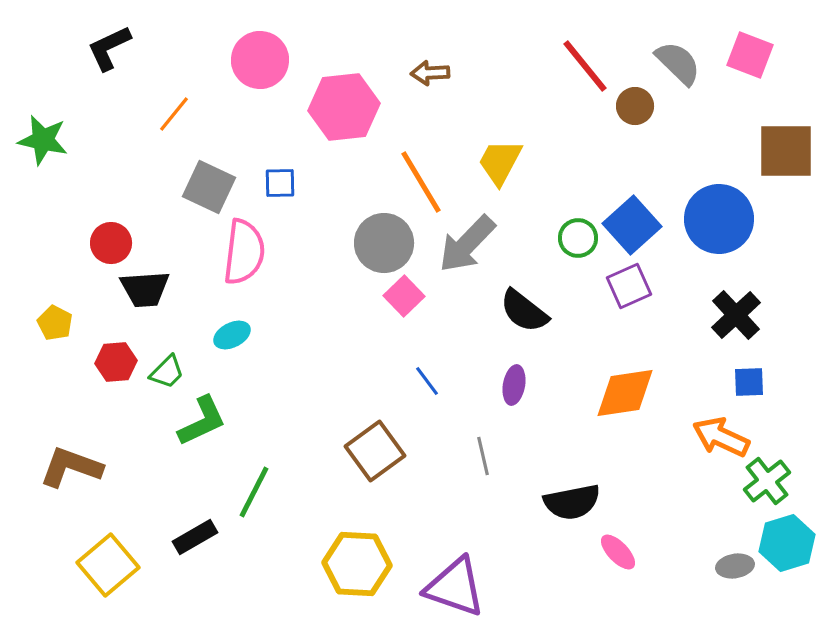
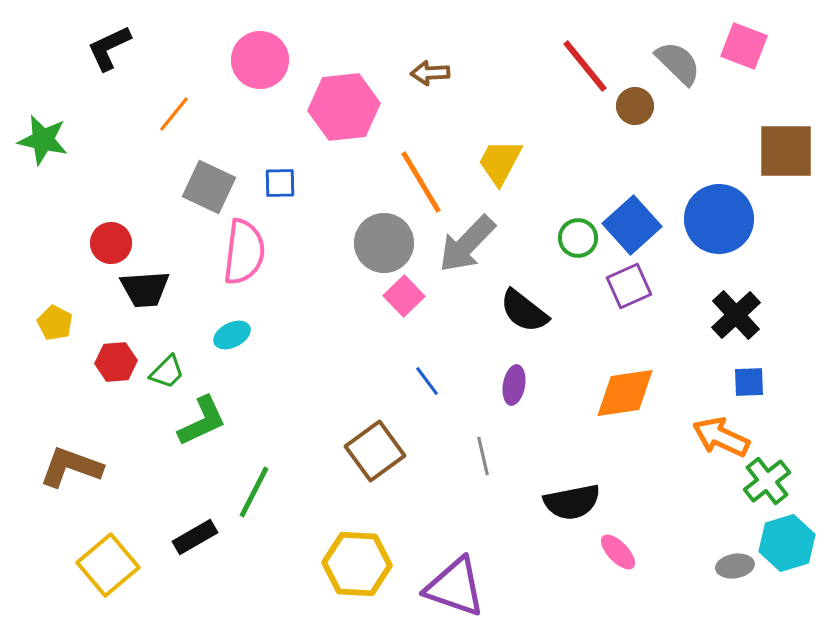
pink square at (750, 55): moved 6 px left, 9 px up
